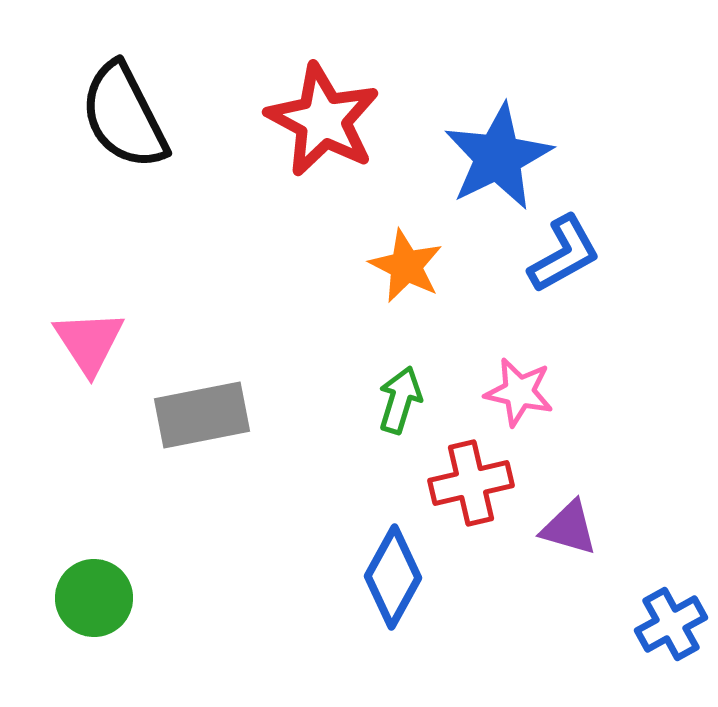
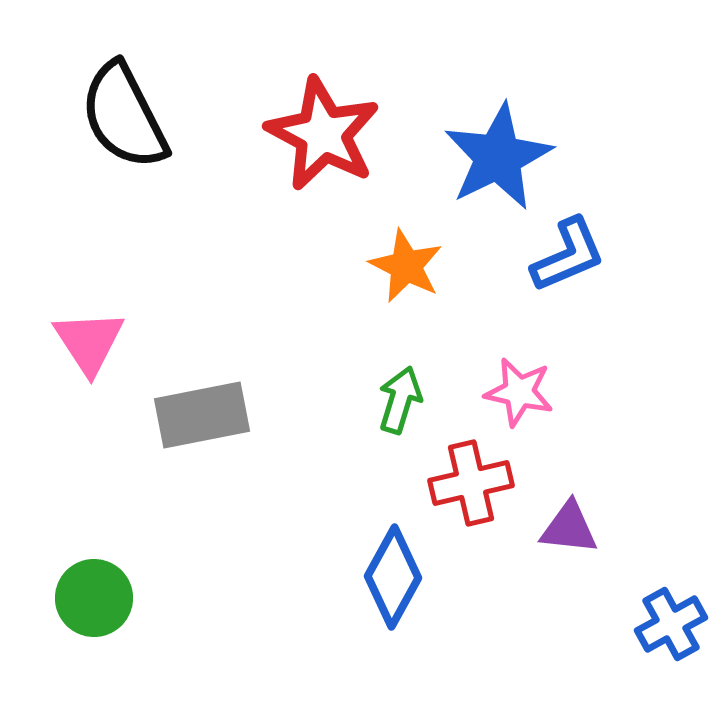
red star: moved 14 px down
blue L-shape: moved 4 px right, 1 px down; rotated 6 degrees clockwise
purple triangle: rotated 10 degrees counterclockwise
